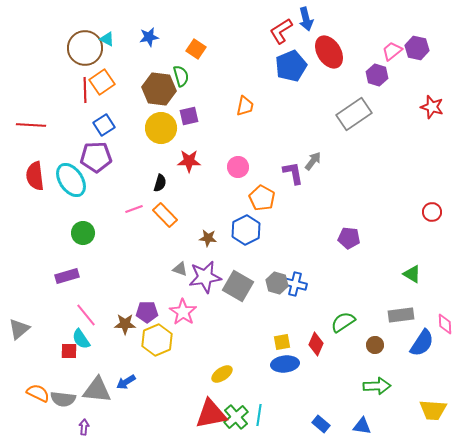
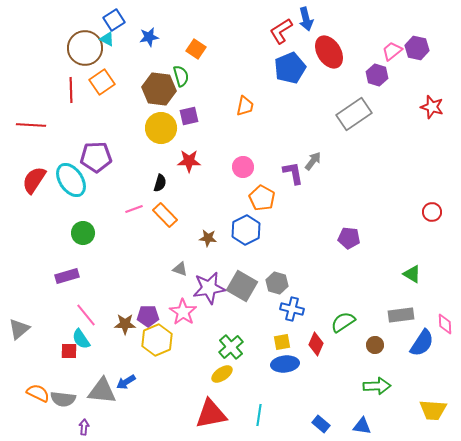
blue pentagon at (291, 66): moved 1 px left, 2 px down
red line at (85, 90): moved 14 px left
blue square at (104, 125): moved 10 px right, 105 px up
pink circle at (238, 167): moved 5 px right
red semicircle at (35, 176): moved 1 px left, 4 px down; rotated 40 degrees clockwise
purple star at (205, 277): moved 4 px right, 11 px down
blue cross at (295, 284): moved 3 px left, 25 px down
gray square at (238, 286): moved 4 px right
purple pentagon at (147, 312): moved 1 px right, 4 px down
gray triangle at (97, 390): moved 5 px right, 1 px down
green cross at (236, 417): moved 5 px left, 70 px up
